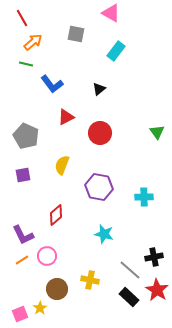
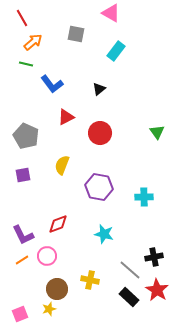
red diamond: moved 2 px right, 9 px down; rotated 20 degrees clockwise
yellow star: moved 9 px right, 1 px down; rotated 16 degrees clockwise
